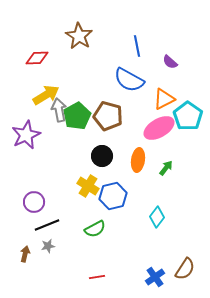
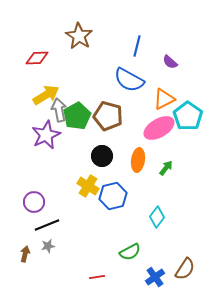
blue line: rotated 25 degrees clockwise
purple star: moved 20 px right
green semicircle: moved 35 px right, 23 px down
